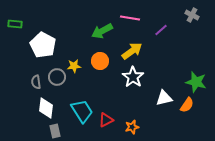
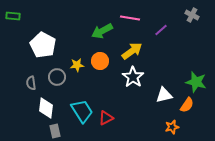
green rectangle: moved 2 px left, 8 px up
yellow star: moved 3 px right, 1 px up
gray semicircle: moved 5 px left, 1 px down
white triangle: moved 3 px up
red triangle: moved 2 px up
orange star: moved 40 px right
